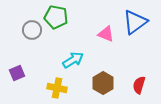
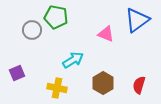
blue triangle: moved 2 px right, 2 px up
